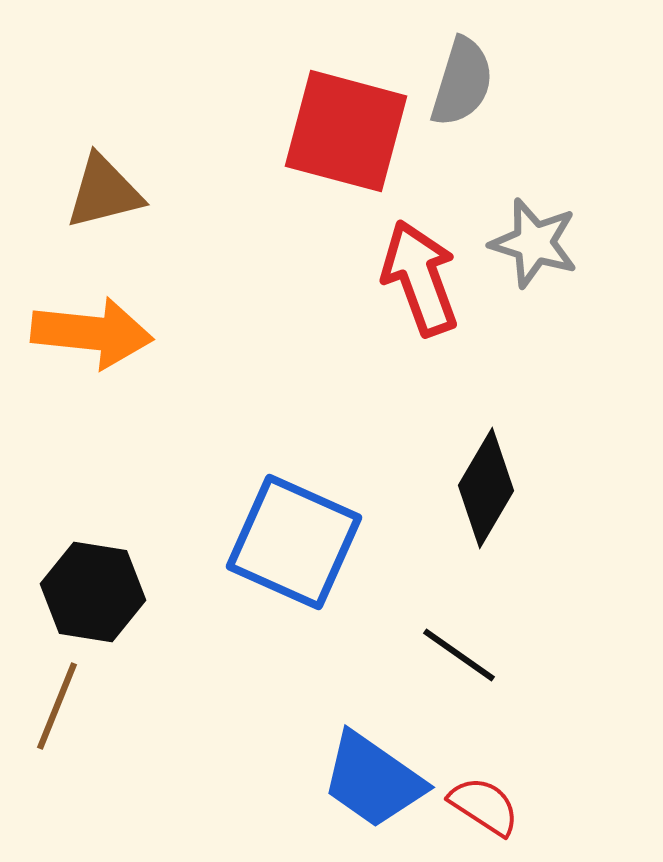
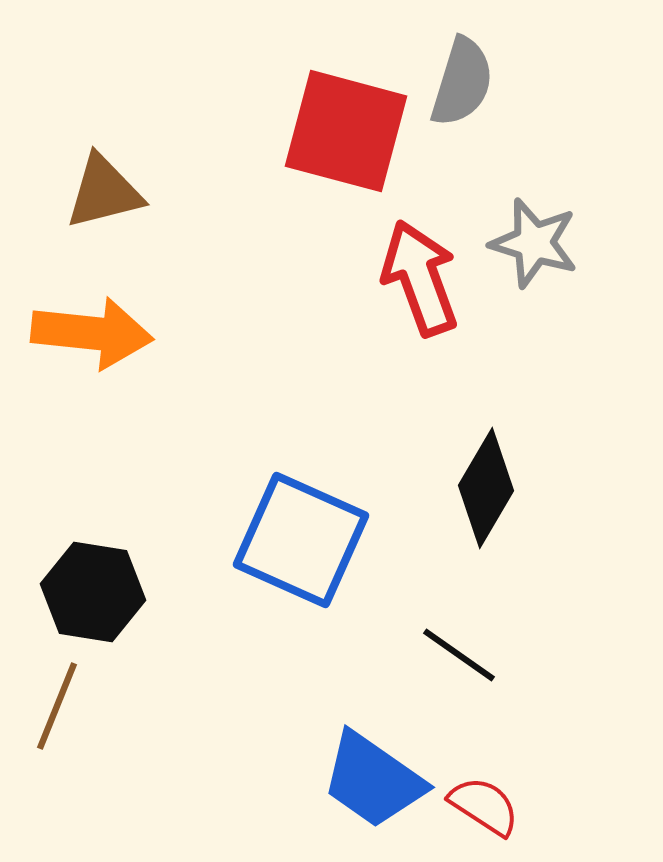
blue square: moved 7 px right, 2 px up
